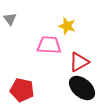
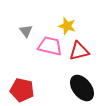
gray triangle: moved 16 px right, 12 px down
pink trapezoid: moved 1 px right, 1 px down; rotated 10 degrees clockwise
red triangle: moved 11 px up; rotated 15 degrees clockwise
black ellipse: rotated 12 degrees clockwise
